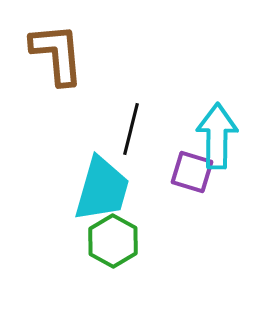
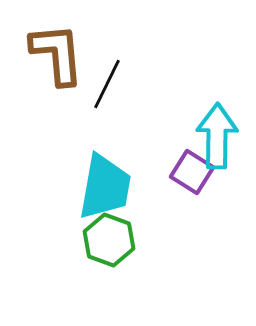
black line: moved 24 px left, 45 px up; rotated 12 degrees clockwise
purple square: rotated 15 degrees clockwise
cyan trapezoid: moved 3 px right, 2 px up; rotated 6 degrees counterclockwise
green hexagon: moved 4 px left, 1 px up; rotated 9 degrees counterclockwise
